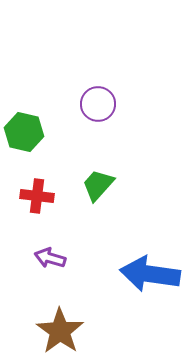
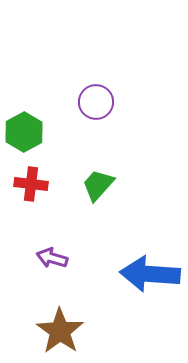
purple circle: moved 2 px left, 2 px up
green hexagon: rotated 18 degrees clockwise
red cross: moved 6 px left, 12 px up
purple arrow: moved 2 px right
blue arrow: rotated 4 degrees counterclockwise
